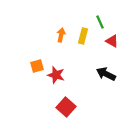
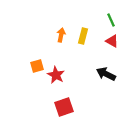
green line: moved 11 px right, 2 px up
red star: rotated 12 degrees clockwise
red square: moved 2 px left; rotated 30 degrees clockwise
